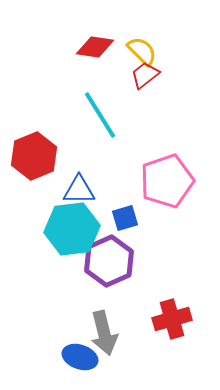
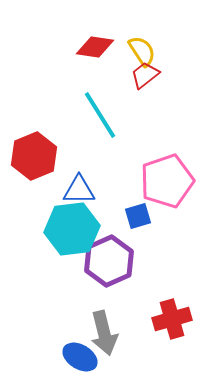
yellow semicircle: rotated 12 degrees clockwise
blue square: moved 13 px right, 2 px up
blue ellipse: rotated 12 degrees clockwise
